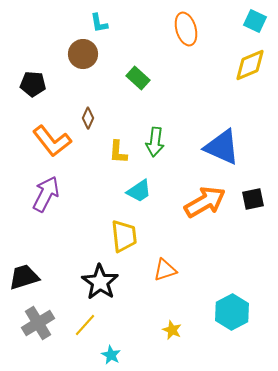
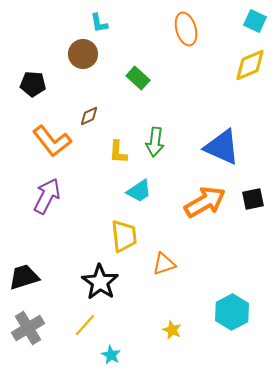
brown diamond: moved 1 px right, 2 px up; rotated 40 degrees clockwise
purple arrow: moved 1 px right, 2 px down
orange triangle: moved 1 px left, 6 px up
gray cross: moved 10 px left, 5 px down
